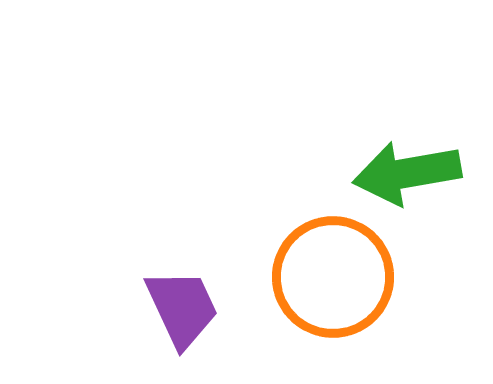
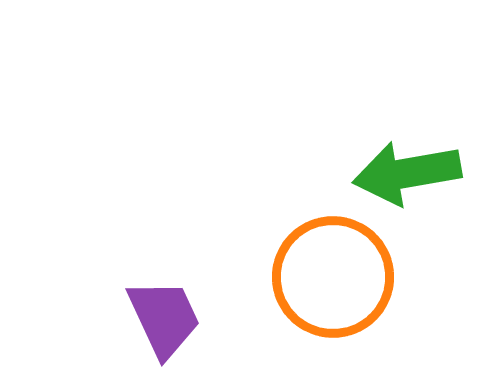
purple trapezoid: moved 18 px left, 10 px down
